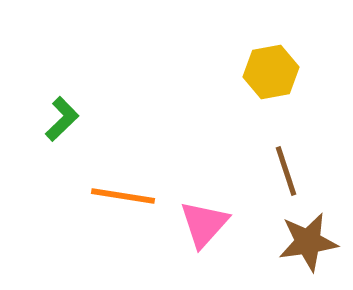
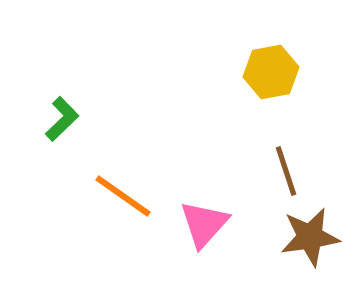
orange line: rotated 26 degrees clockwise
brown star: moved 2 px right, 5 px up
